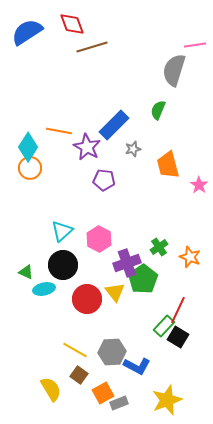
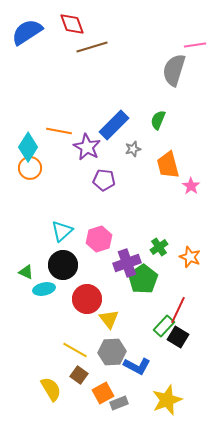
green semicircle: moved 10 px down
pink star: moved 8 px left, 1 px down
pink hexagon: rotated 15 degrees clockwise
yellow triangle: moved 6 px left, 27 px down
